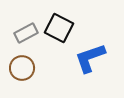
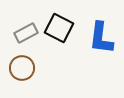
blue L-shape: moved 11 px right, 20 px up; rotated 64 degrees counterclockwise
